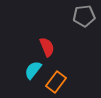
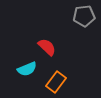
red semicircle: rotated 24 degrees counterclockwise
cyan semicircle: moved 6 px left, 1 px up; rotated 150 degrees counterclockwise
